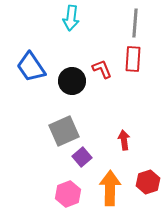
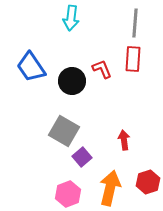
gray square: rotated 36 degrees counterclockwise
orange arrow: rotated 12 degrees clockwise
